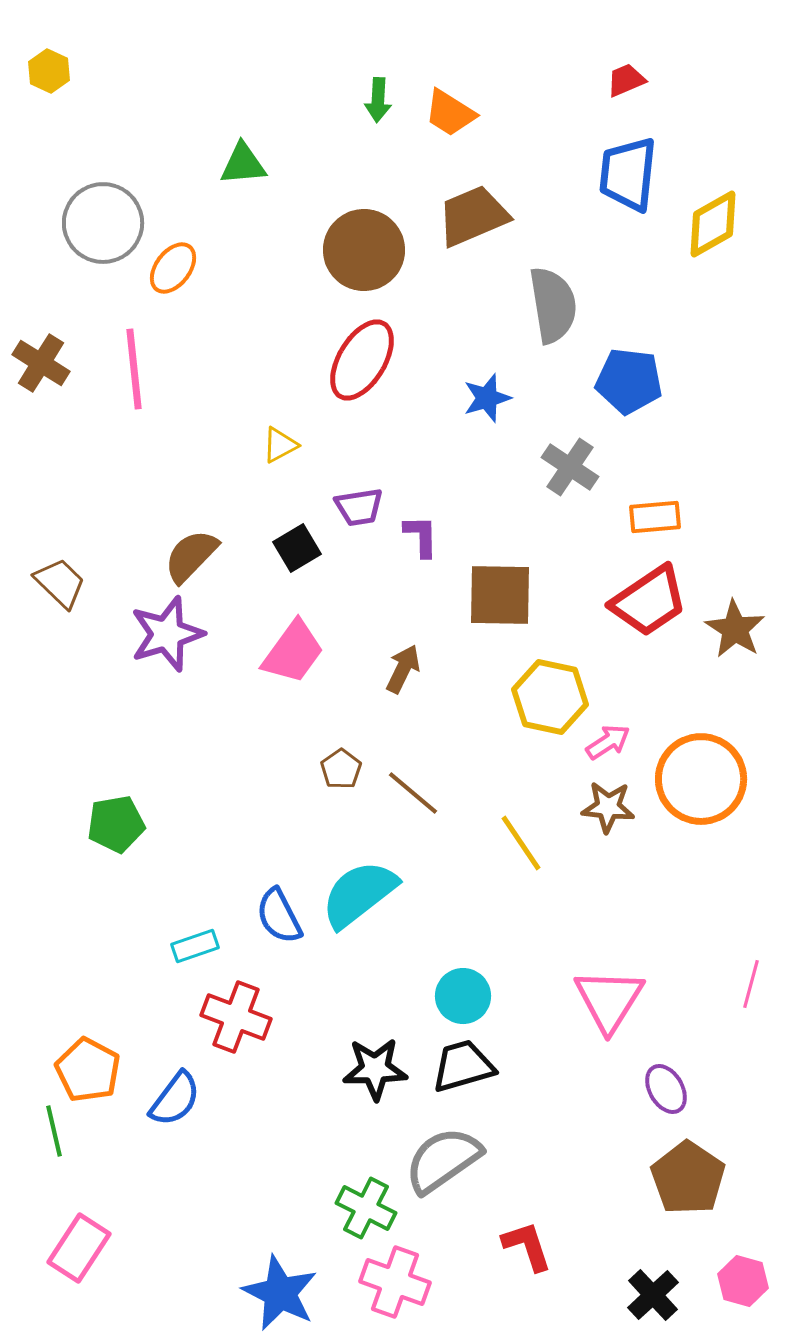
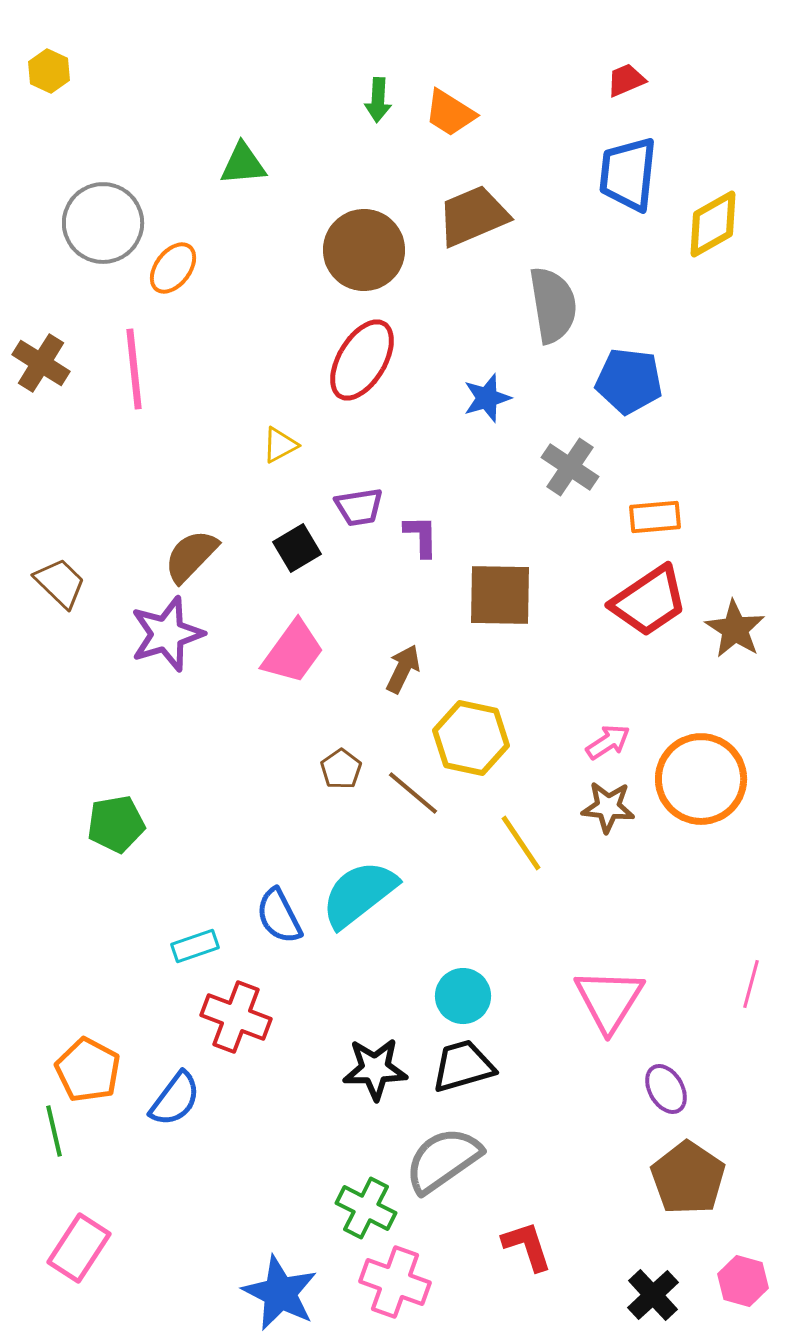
yellow hexagon at (550, 697): moved 79 px left, 41 px down
